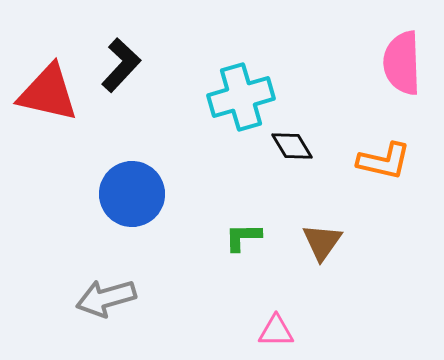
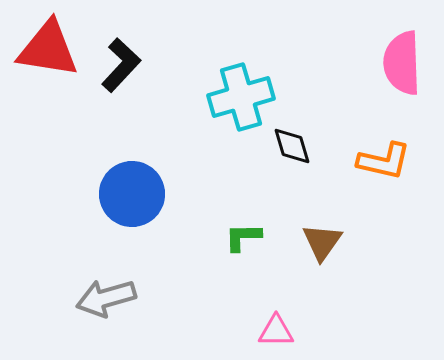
red triangle: moved 44 px up; rotated 4 degrees counterclockwise
black diamond: rotated 15 degrees clockwise
